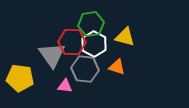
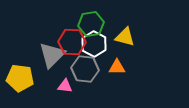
gray triangle: rotated 20 degrees clockwise
orange triangle: rotated 18 degrees counterclockwise
